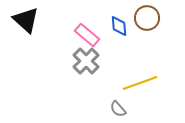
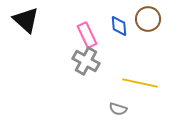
brown circle: moved 1 px right, 1 px down
pink rectangle: rotated 25 degrees clockwise
gray cross: rotated 16 degrees counterclockwise
yellow line: rotated 32 degrees clockwise
gray semicircle: rotated 30 degrees counterclockwise
